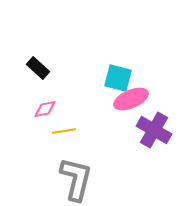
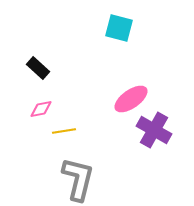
cyan square: moved 1 px right, 50 px up
pink ellipse: rotated 12 degrees counterclockwise
pink diamond: moved 4 px left
gray L-shape: moved 2 px right
